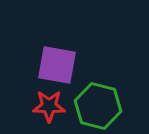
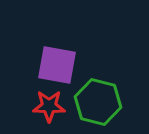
green hexagon: moved 4 px up
